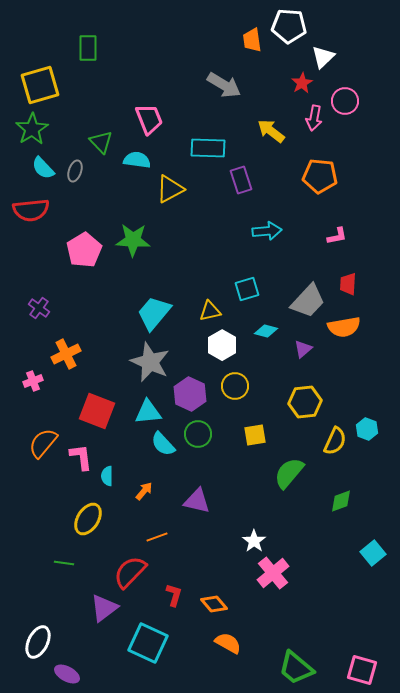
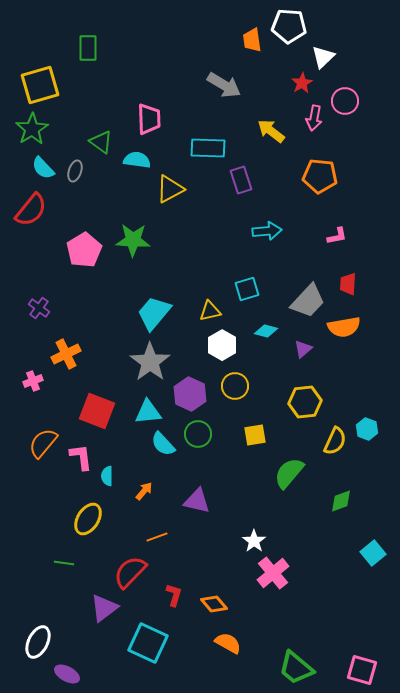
pink trapezoid at (149, 119): rotated 20 degrees clockwise
green triangle at (101, 142): rotated 10 degrees counterclockwise
red semicircle at (31, 210): rotated 45 degrees counterclockwise
gray star at (150, 362): rotated 12 degrees clockwise
